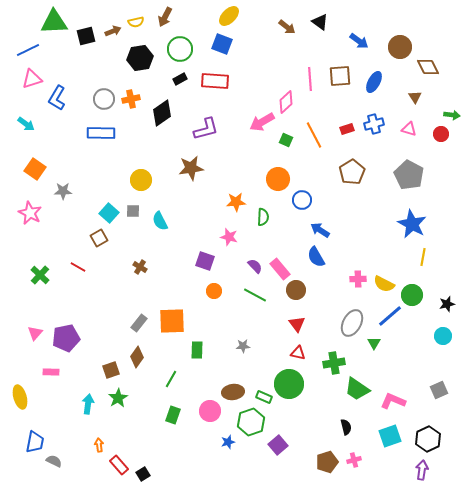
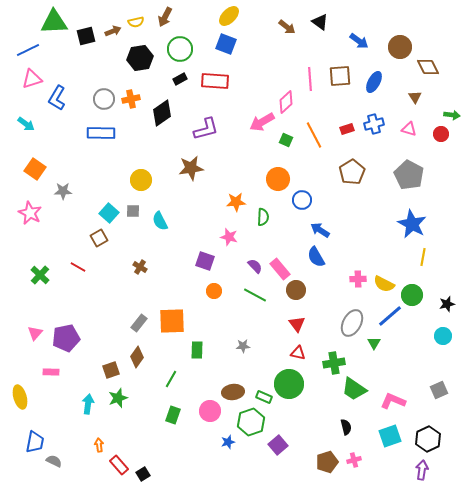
blue square at (222, 44): moved 4 px right
green trapezoid at (357, 389): moved 3 px left
green star at (118, 398): rotated 12 degrees clockwise
